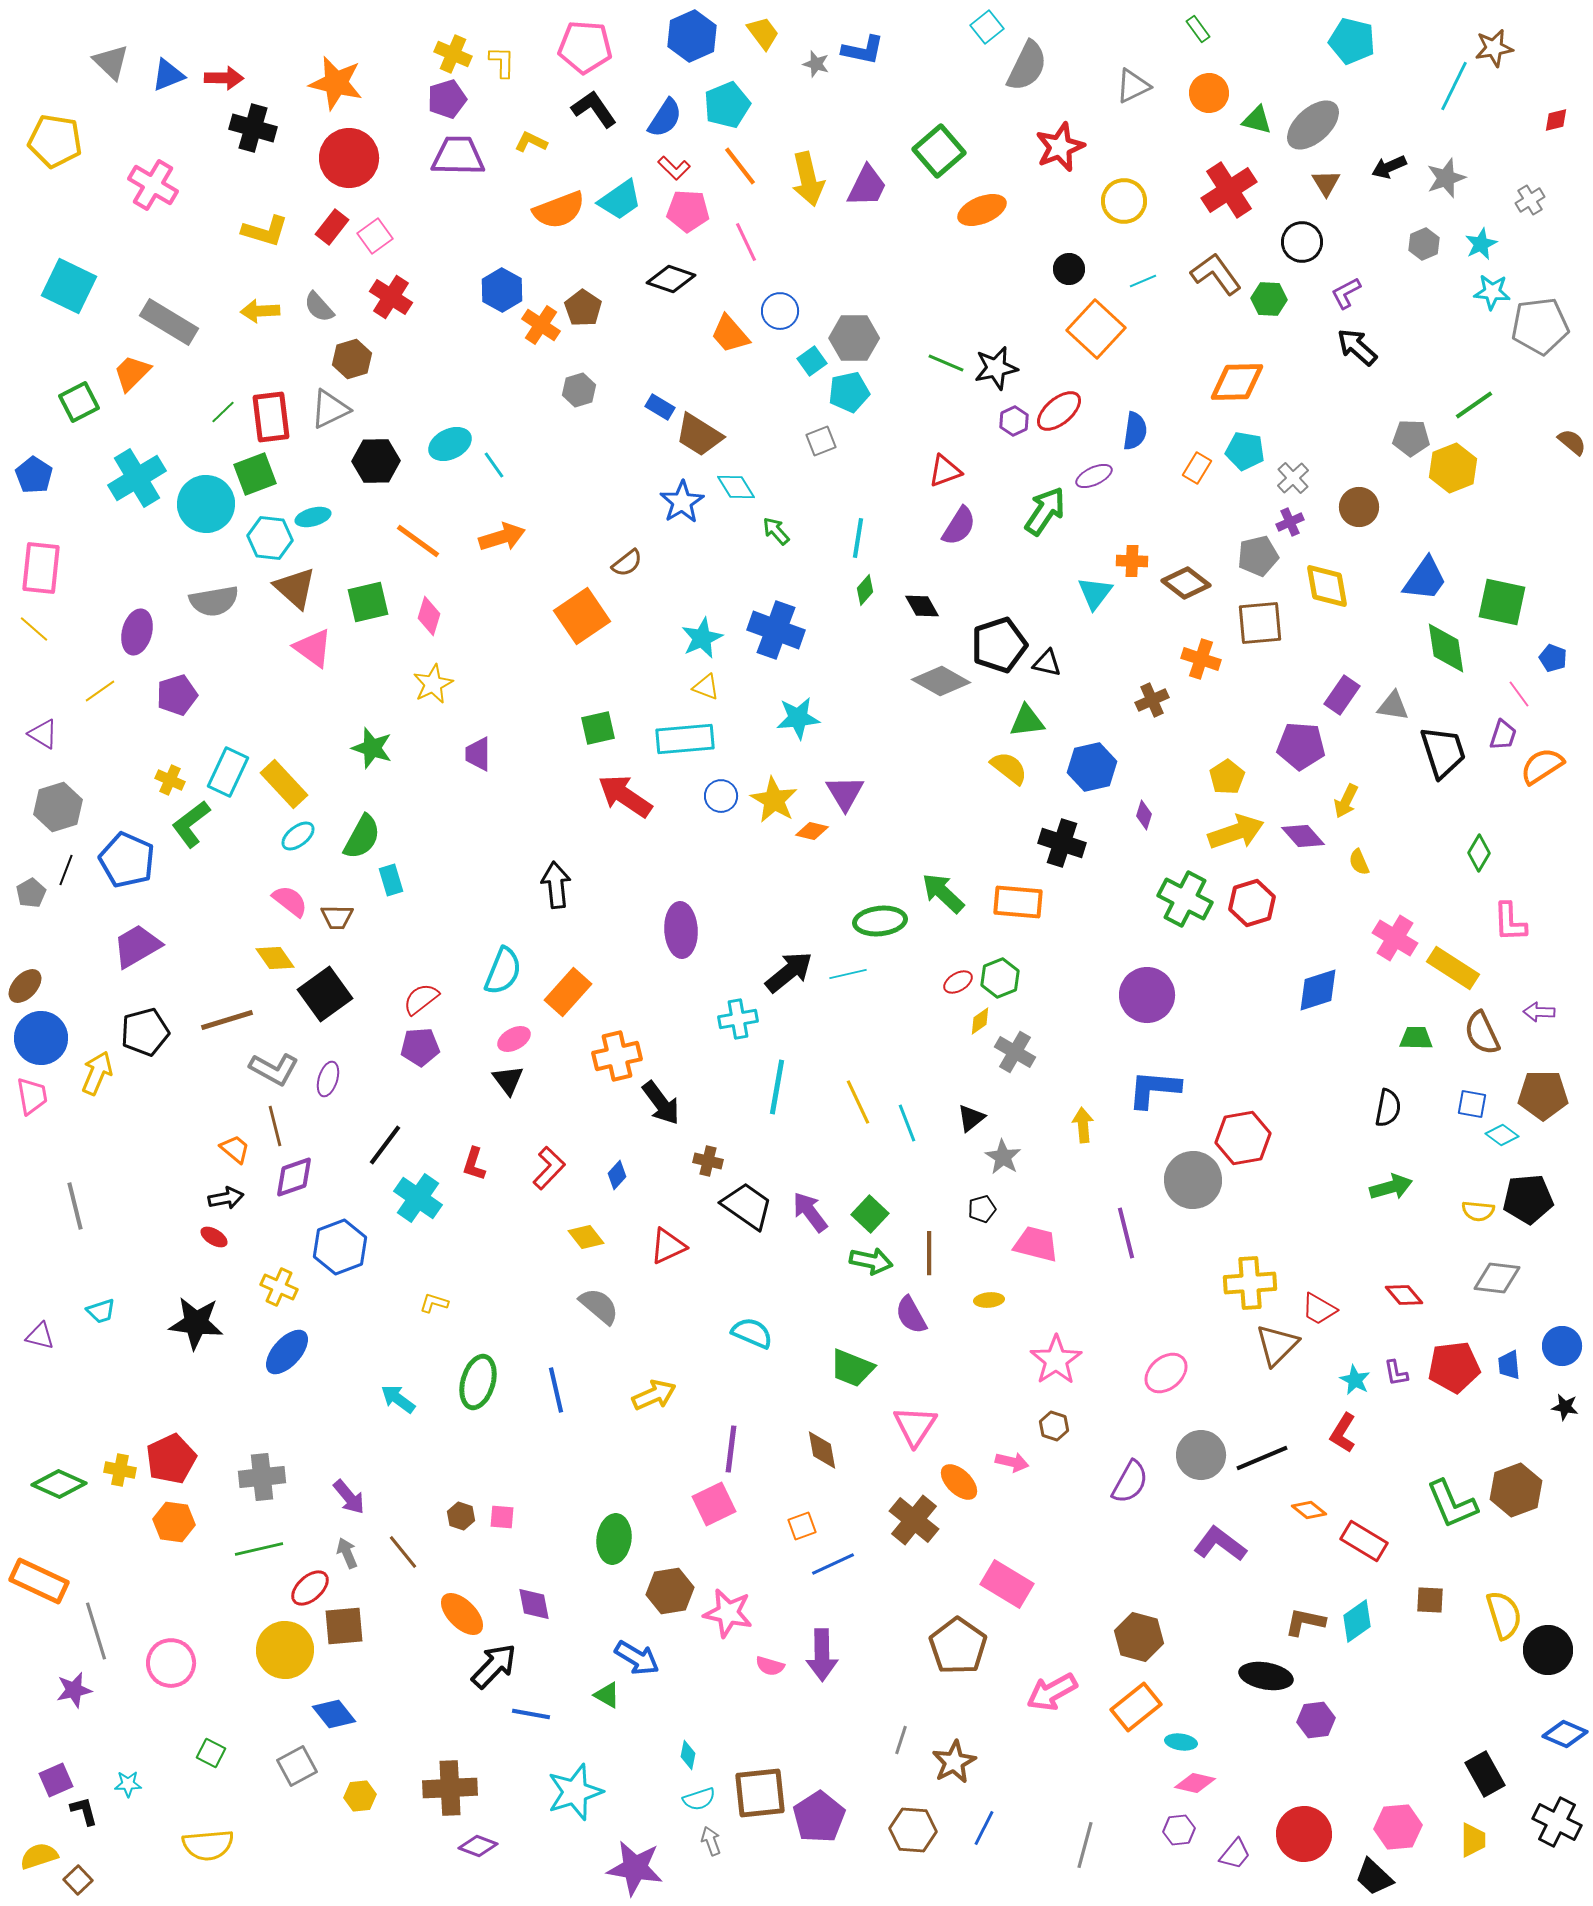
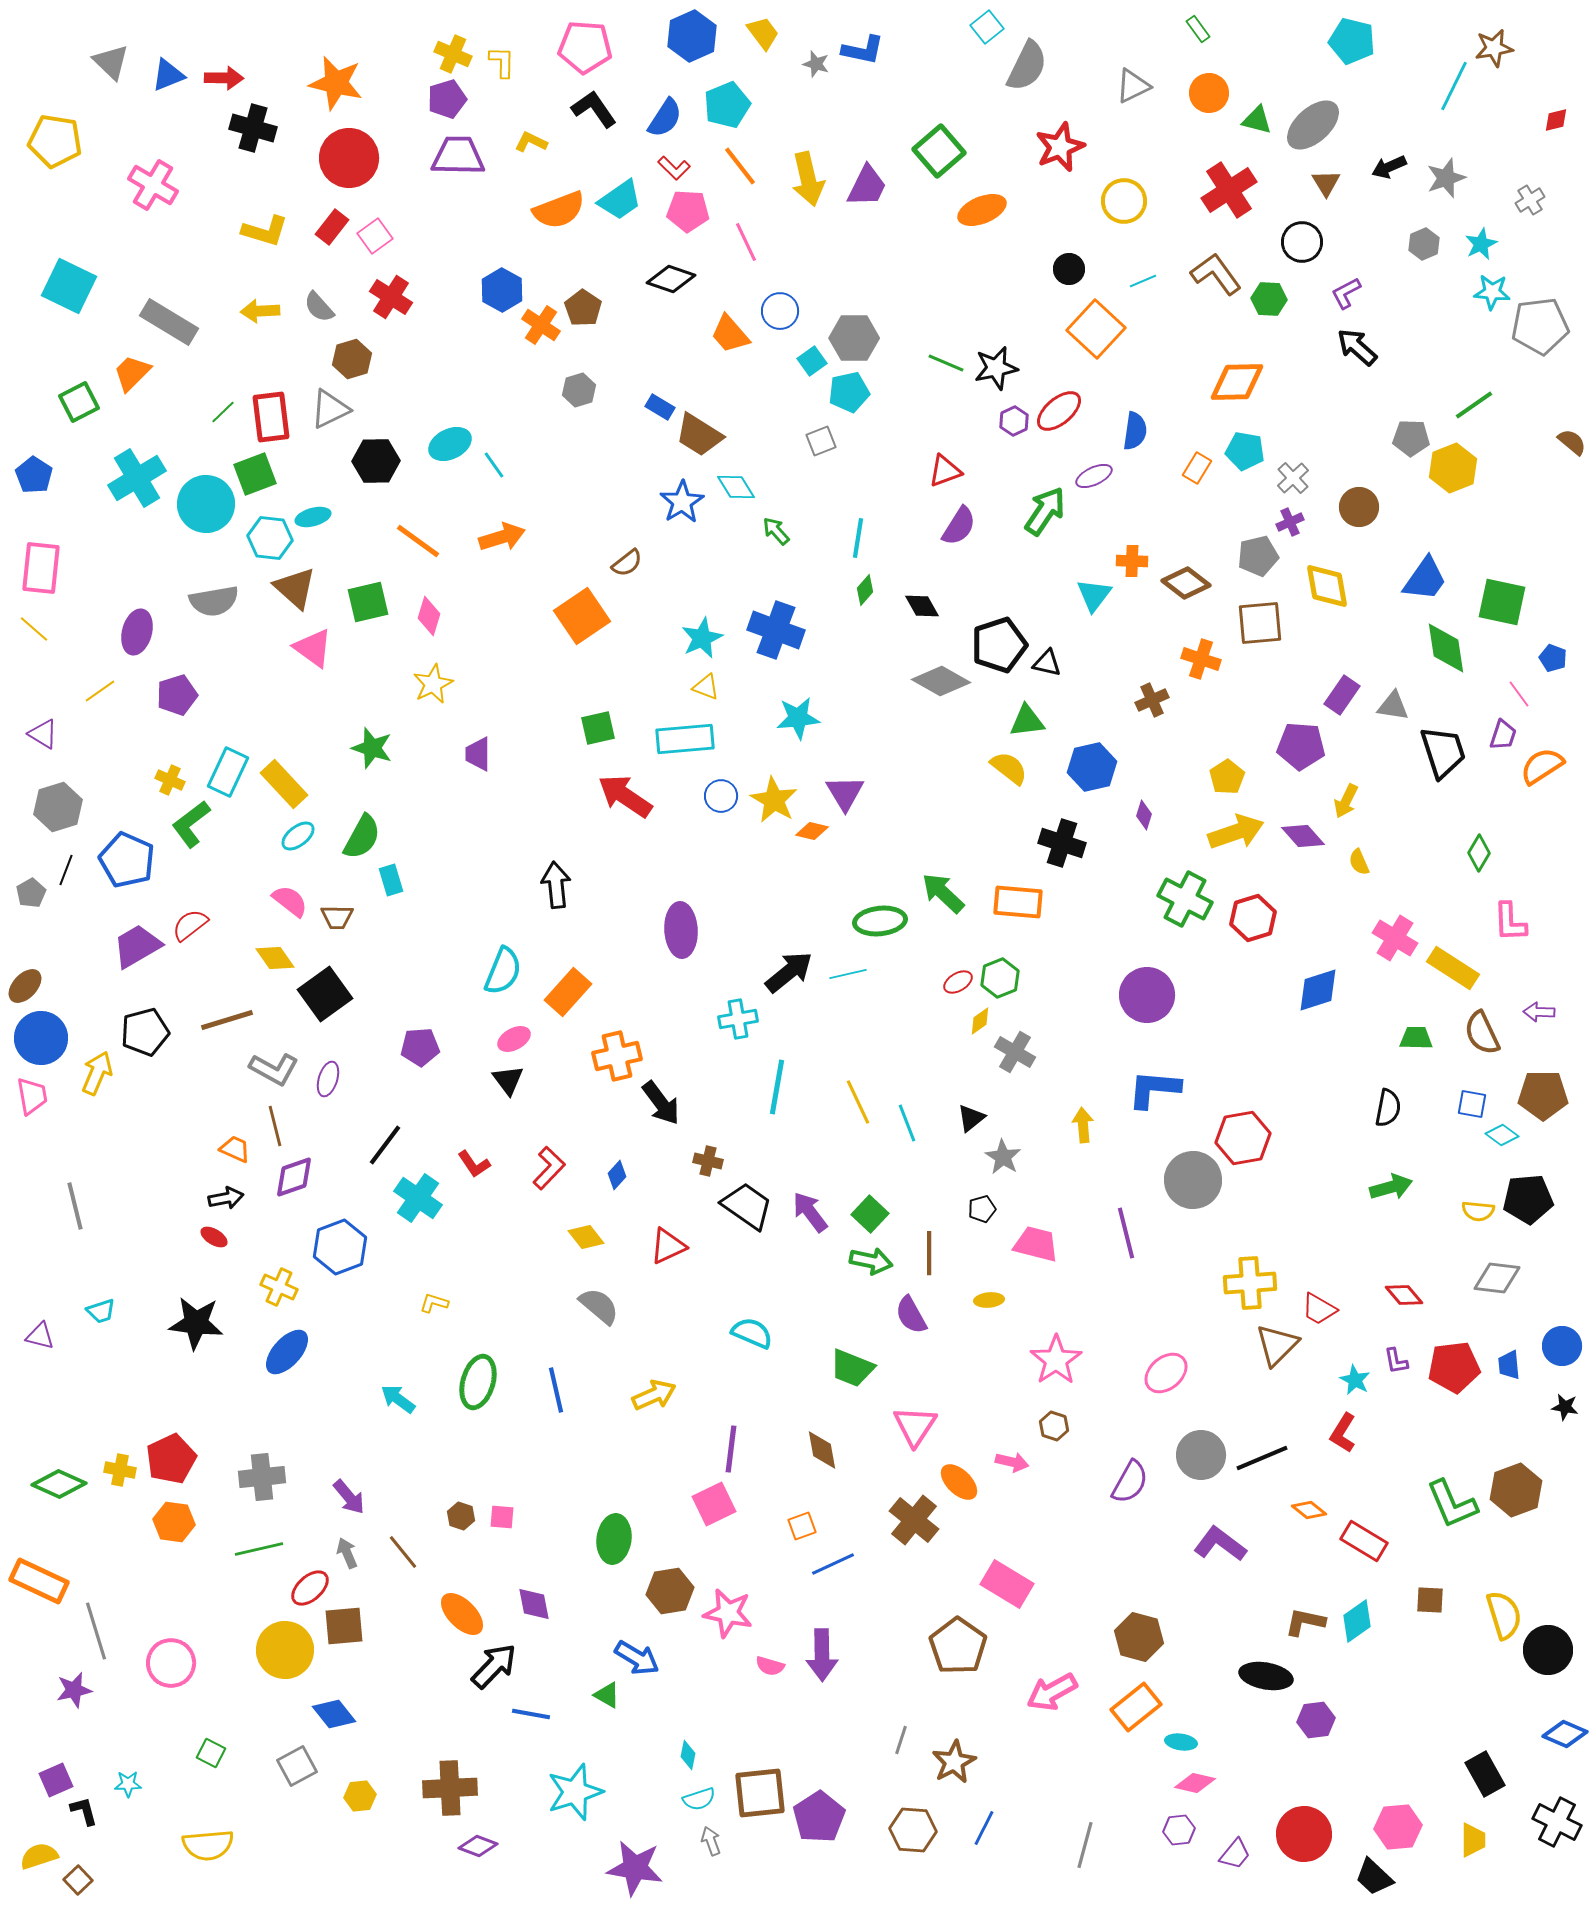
cyan triangle at (1095, 593): moved 1 px left, 2 px down
red hexagon at (1252, 903): moved 1 px right, 15 px down
red semicircle at (421, 999): moved 231 px left, 74 px up
orange trapezoid at (235, 1149): rotated 16 degrees counterclockwise
red L-shape at (474, 1164): rotated 52 degrees counterclockwise
purple L-shape at (1396, 1373): moved 12 px up
